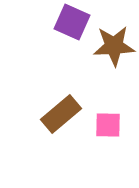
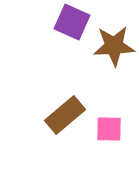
brown rectangle: moved 4 px right, 1 px down
pink square: moved 1 px right, 4 px down
